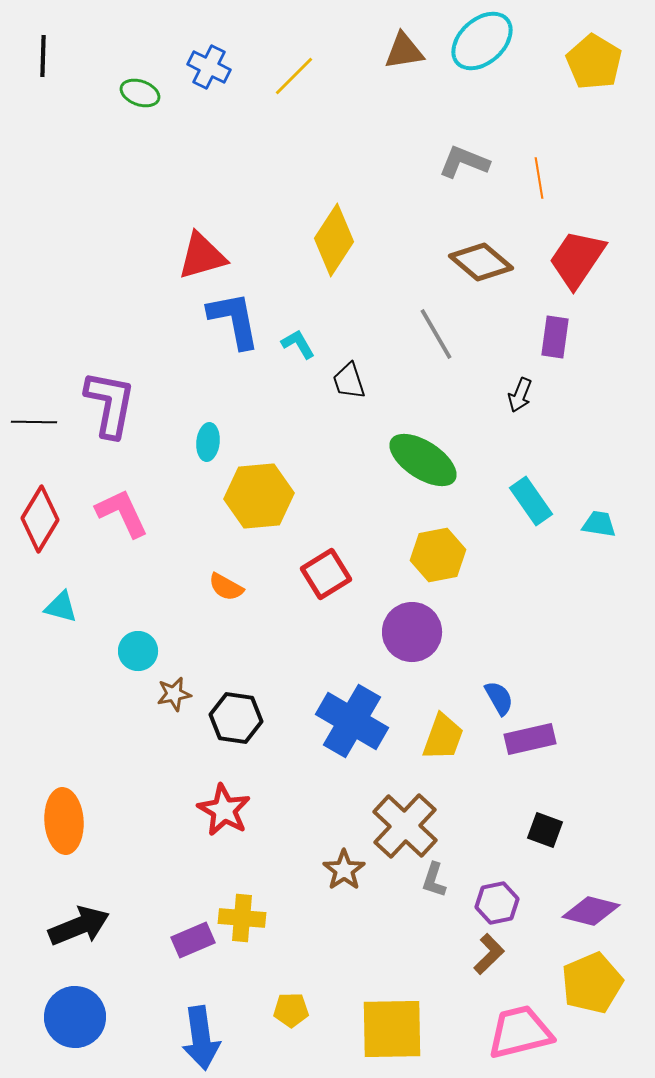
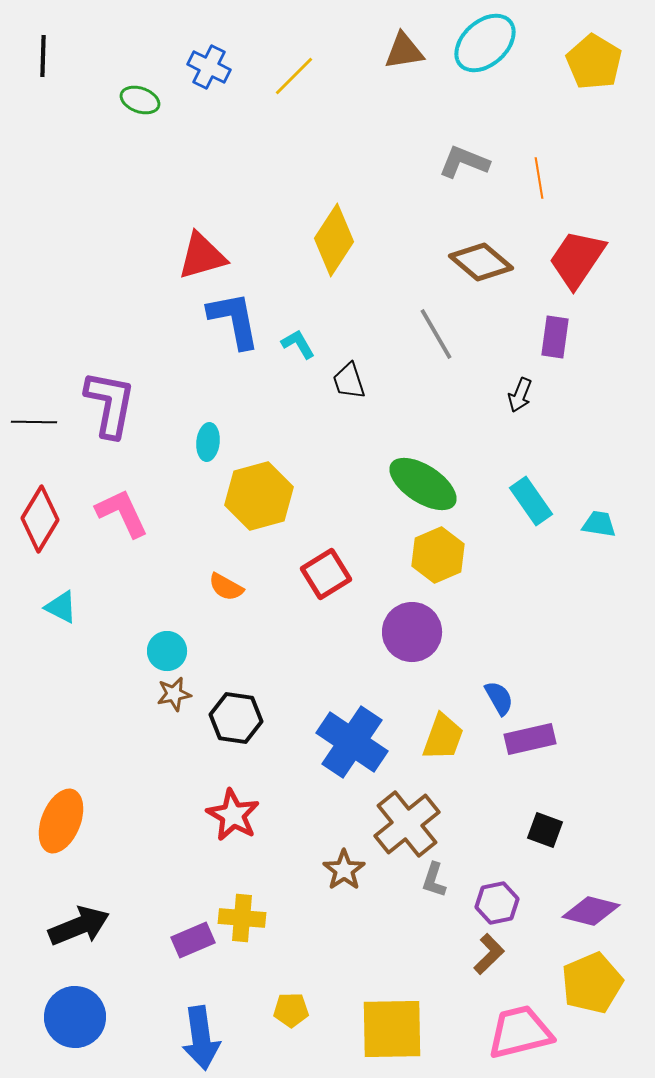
cyan ellipse at (482, 41): moved 3 px right, 2 px down
green ellipse at (140, 93): moved 7 px down
green ellipse at (423, 460): moved 24 px down
yellow hexagon at (259, 496): rotated 10 degrees counterclockwise
yellow hexagon at (438, 555): rotated 12 degrees counterclockwise
cyan triangle at (61, 607): rotated 12 degrees clockwise
cyan circle at (138, 651): moved 29 px right
blue cross at (352, 721): moved 21 px down; rotated 4 degrees clockwise
red star at (224, 810): moved 9 px right, 5 px down
orange ellipse at (64, 821): moved 3 px left; rotated 26 degrees clockwise
brown cross at (405, 826): moved 2 px right, 2 px up; rotated 8 degrees clockwise
